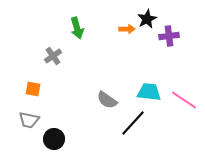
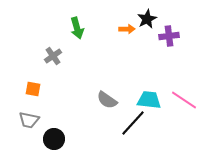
cyan trapezoid: moved 8 px down
